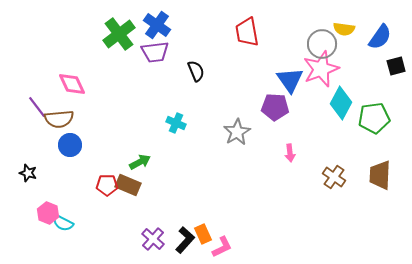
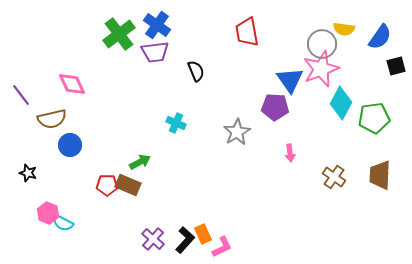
purple line: moved 16 px left, 12 px up
brown semicircle: moved 7 px left; rotated 8 degrees counterclockwise
